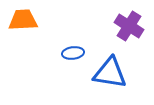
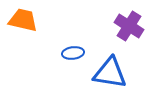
orange trapezoid: rotated 16 degrees clockwise
